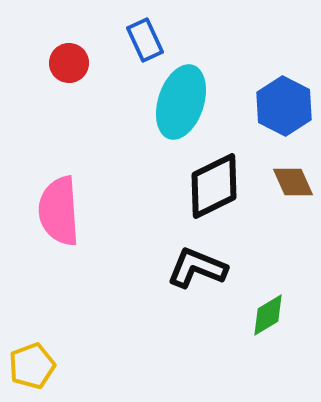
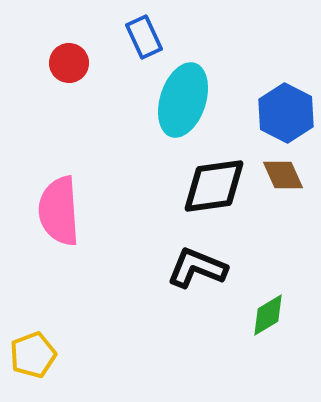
blue rectangle: moved 1 px left, 3 px up
cyan ellipse: moved 2 px right, 2 px up
blue hexagon: moved 2 px right, 7 px down
brown diamond: moved 10 px left, 7 px up
black diamond: rotated 18 degrees clockwise
yellow pentagon: moved 1 px right, 11 px up
